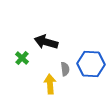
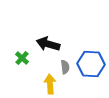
black arrow: moved 2 px right, 2 px down
gray semicircle: moved 2 px up
